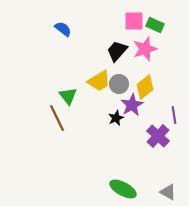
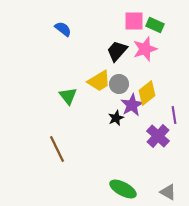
yellow diamond: moved 2 px right, 6 px down
brown line: moved 31 px down
